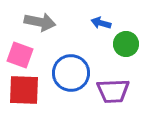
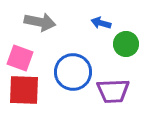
pink square: moved 3 px down
blue circle: moved 2 px right, 1 px up
